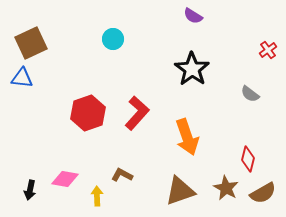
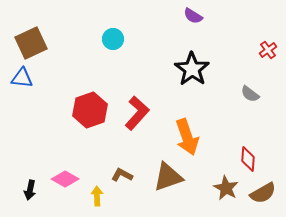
red hexagon: moved 2 px right, 3 px up
red diamond: rotated 10 degrees counterclockwise
pink diamond: rotated 20 degrees clockwise
brown triangle: moved 12 px left, 14 px up
